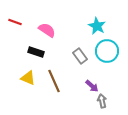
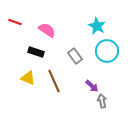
gray rectangle: moved 5 px left
